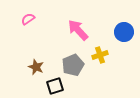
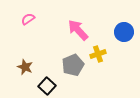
yellow cross: moved 2 px left, 1 px up
brown star: moved 11 px left
black square: moved 8 px left; rotated 30 degrees counterclockwise
